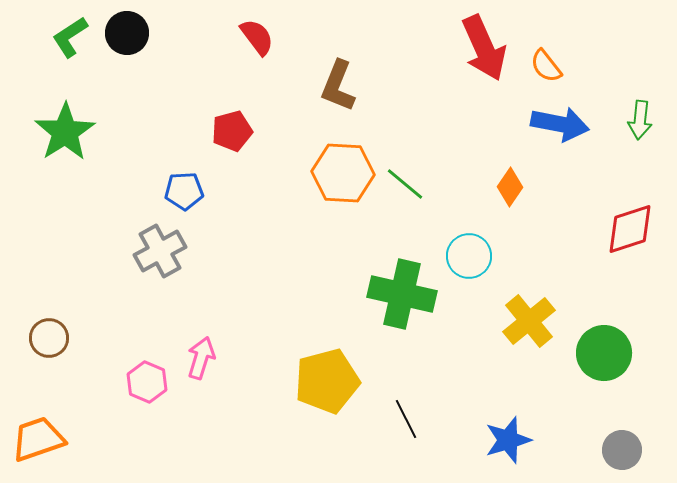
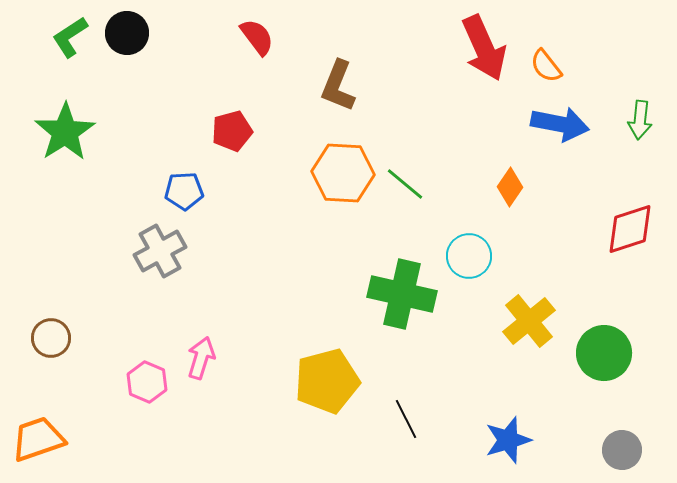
brown circle: moved 2 px right
